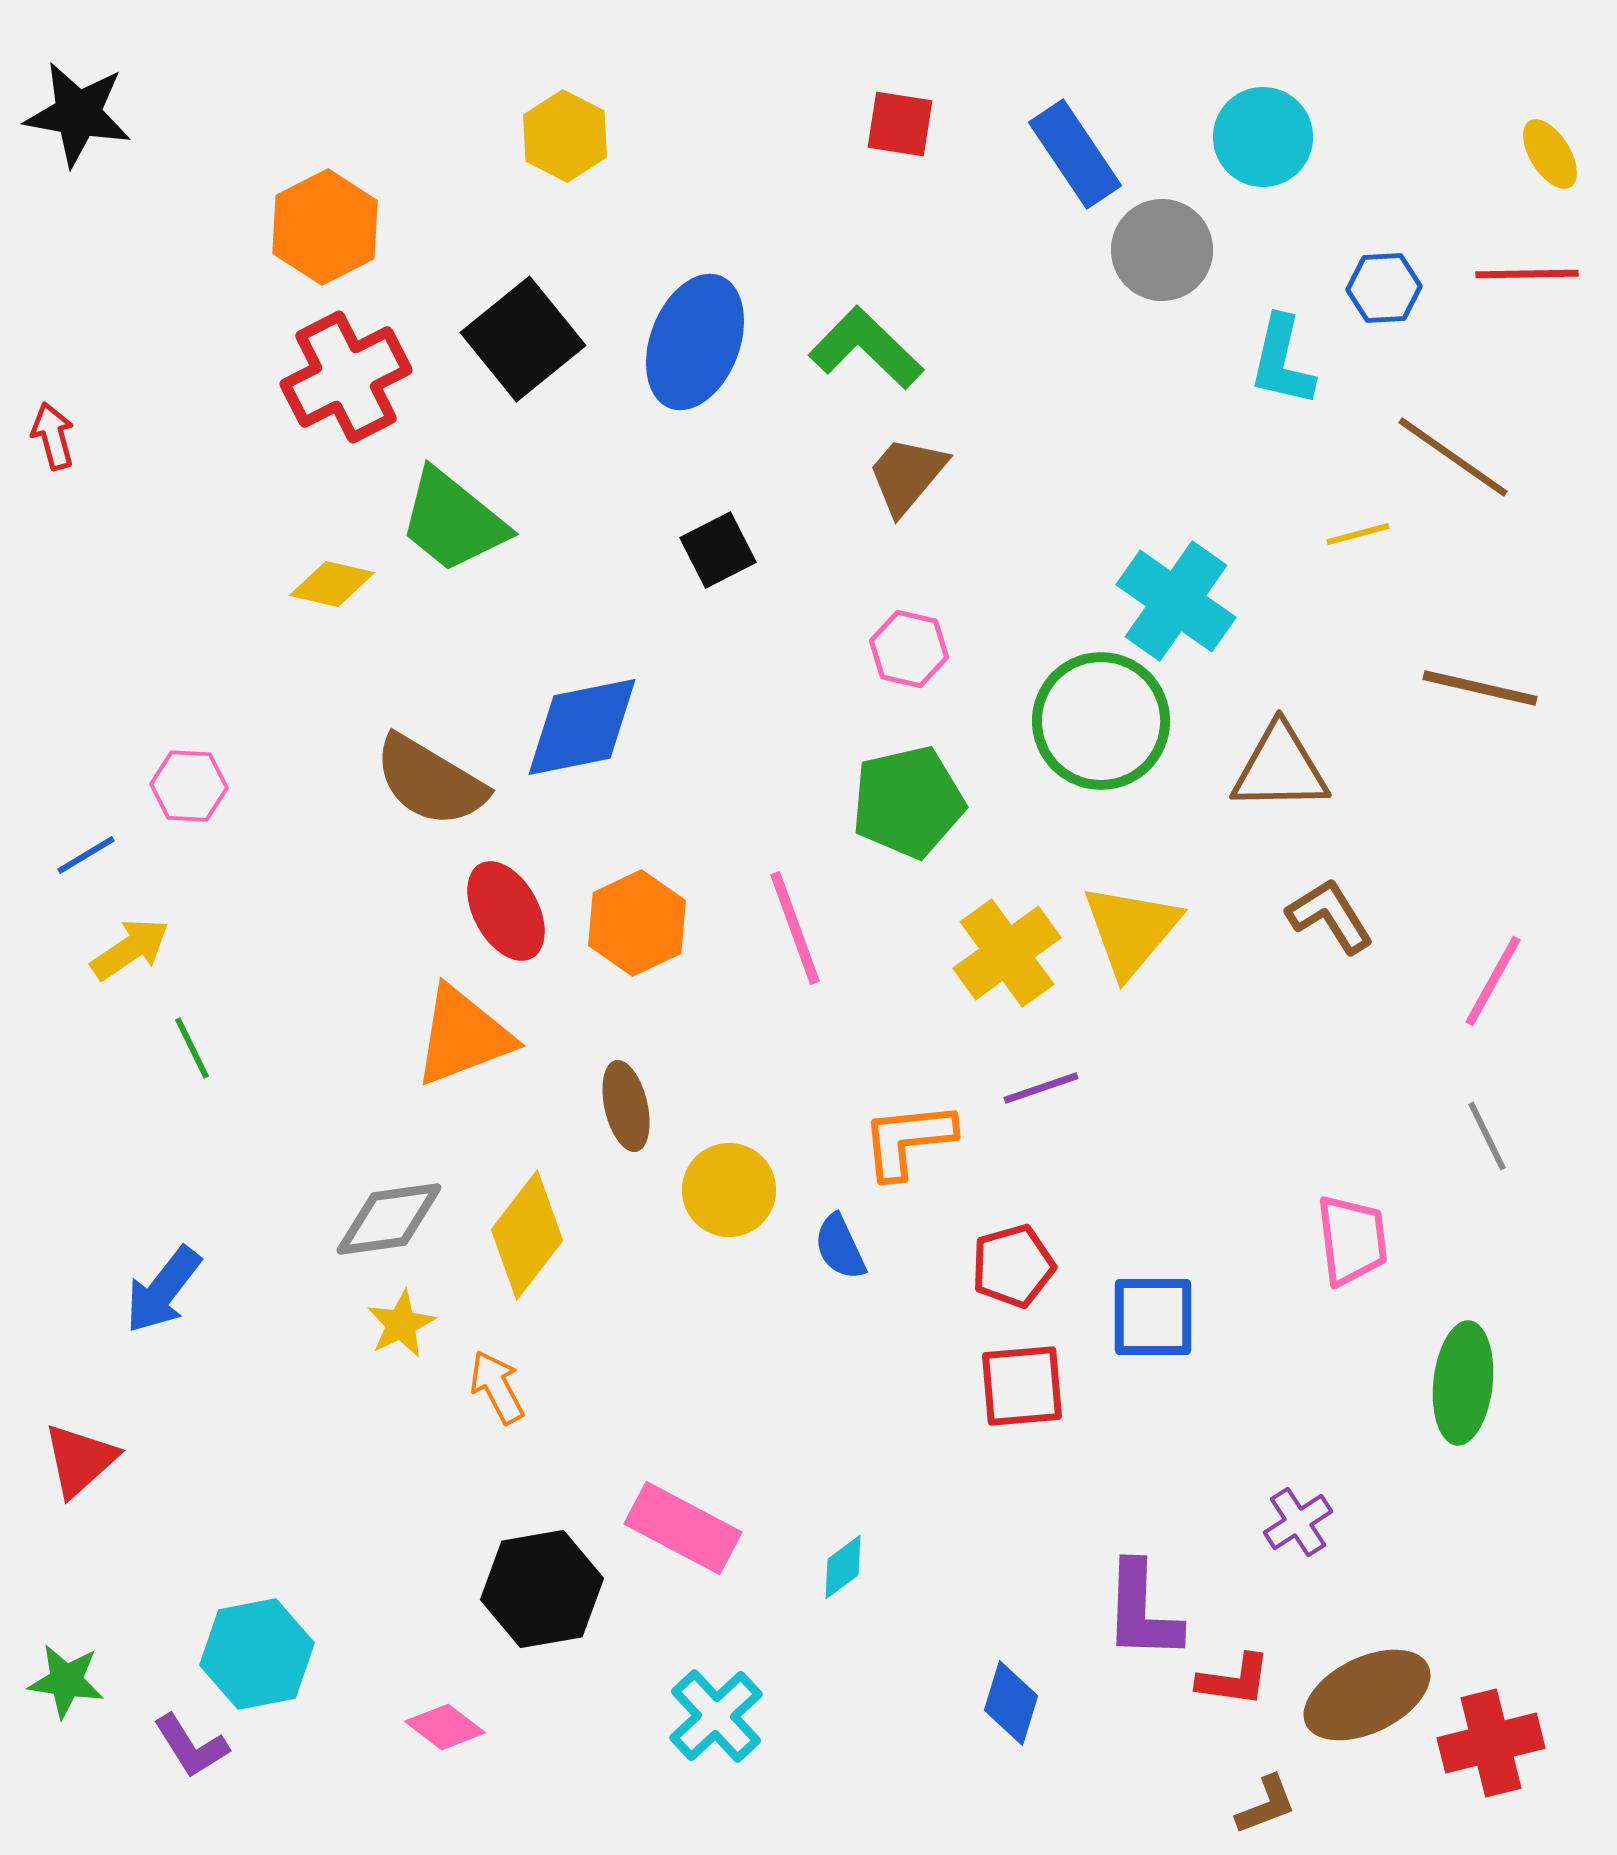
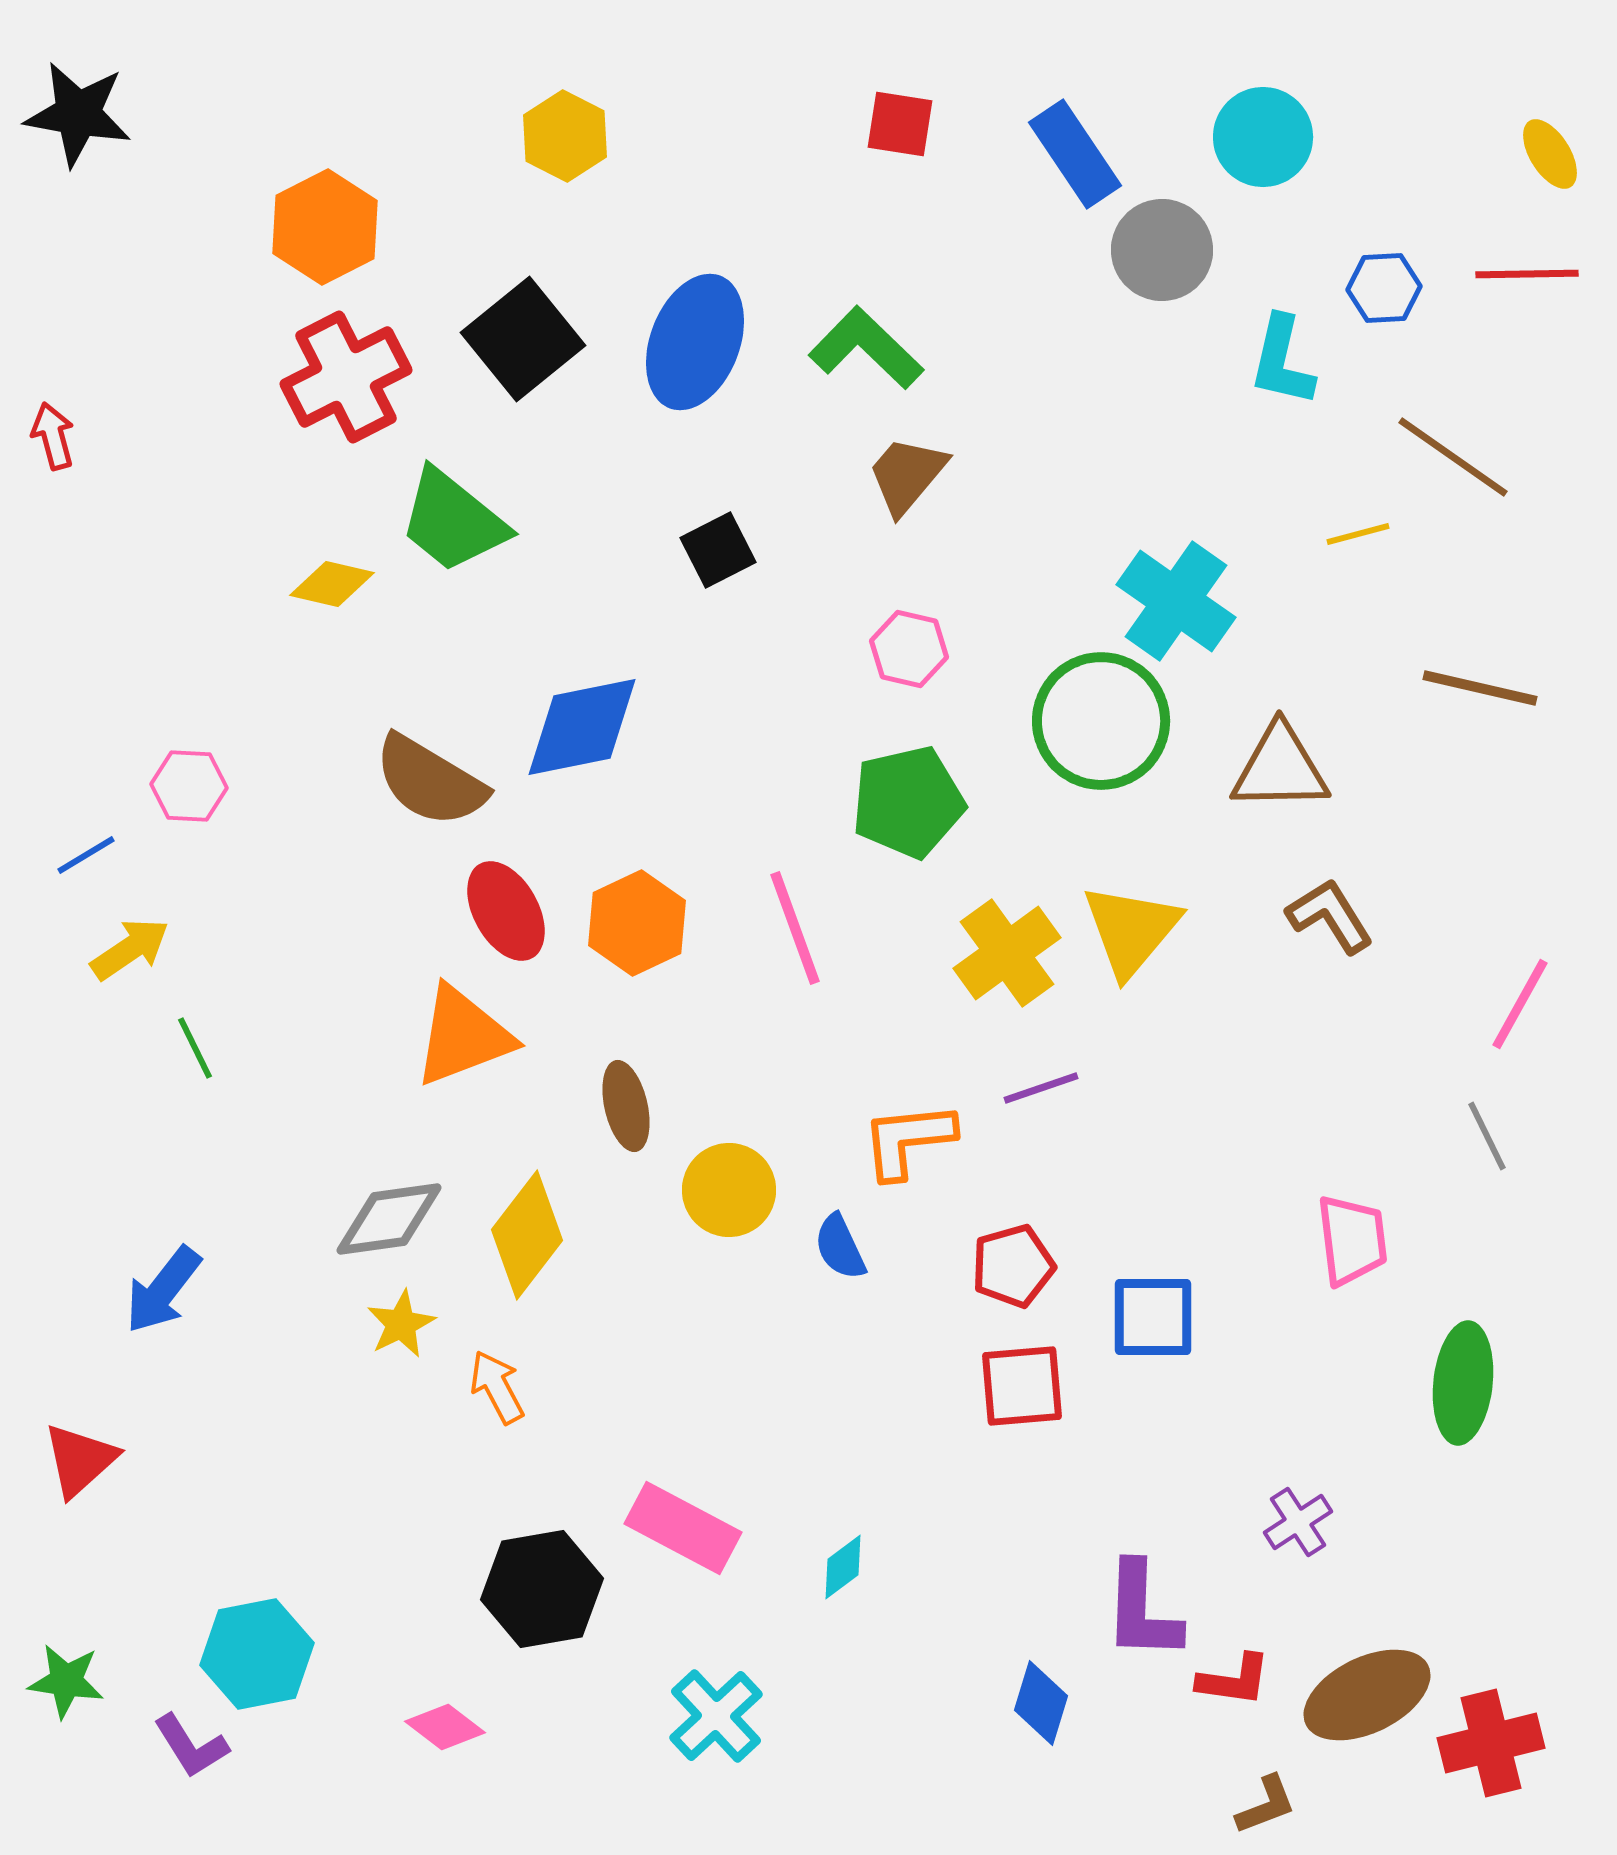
pink line at (1493, 981): moved 27 px right, 23 px down
green line at (192, 1048): moved 3 px right
blue diamond at (1011, 1703): moved 30 px right
